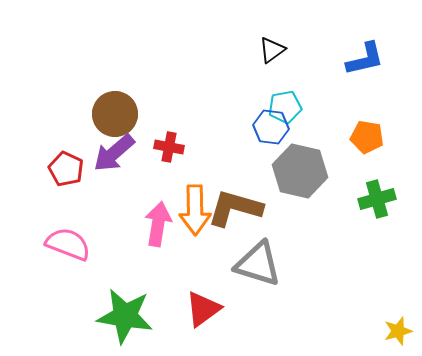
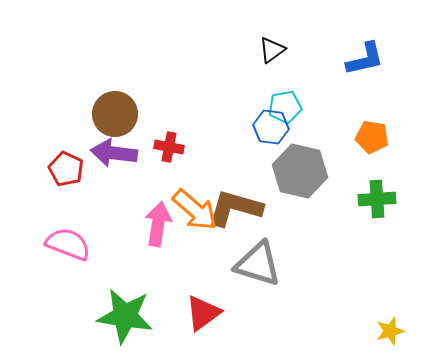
orange pentagon: moved 5 px right
purple arrow: rotated 48 degrees clockwise
green cross: rotated 12 degrees clockwise
orange arrow: rotated 48 degrees counterclockwise
red triangle: moved 4 px down
yellow star: moved 8 px left
